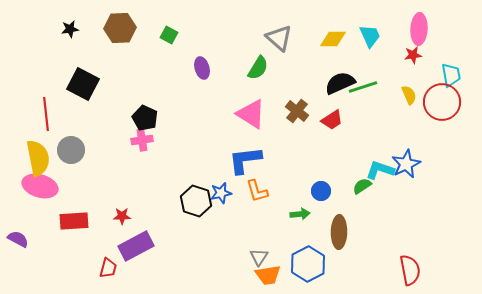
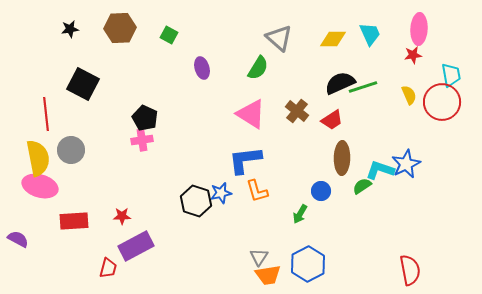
cyan trapezoid at (370, 36): moved 2 px up
green arrow at (300, 214): rotated 126 degrees clockwise
brown ellipse at (339, 232): moved 3 px right, 74 px up
